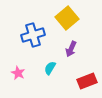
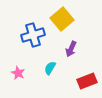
yellow square: moved 5 px left, 1 px down
